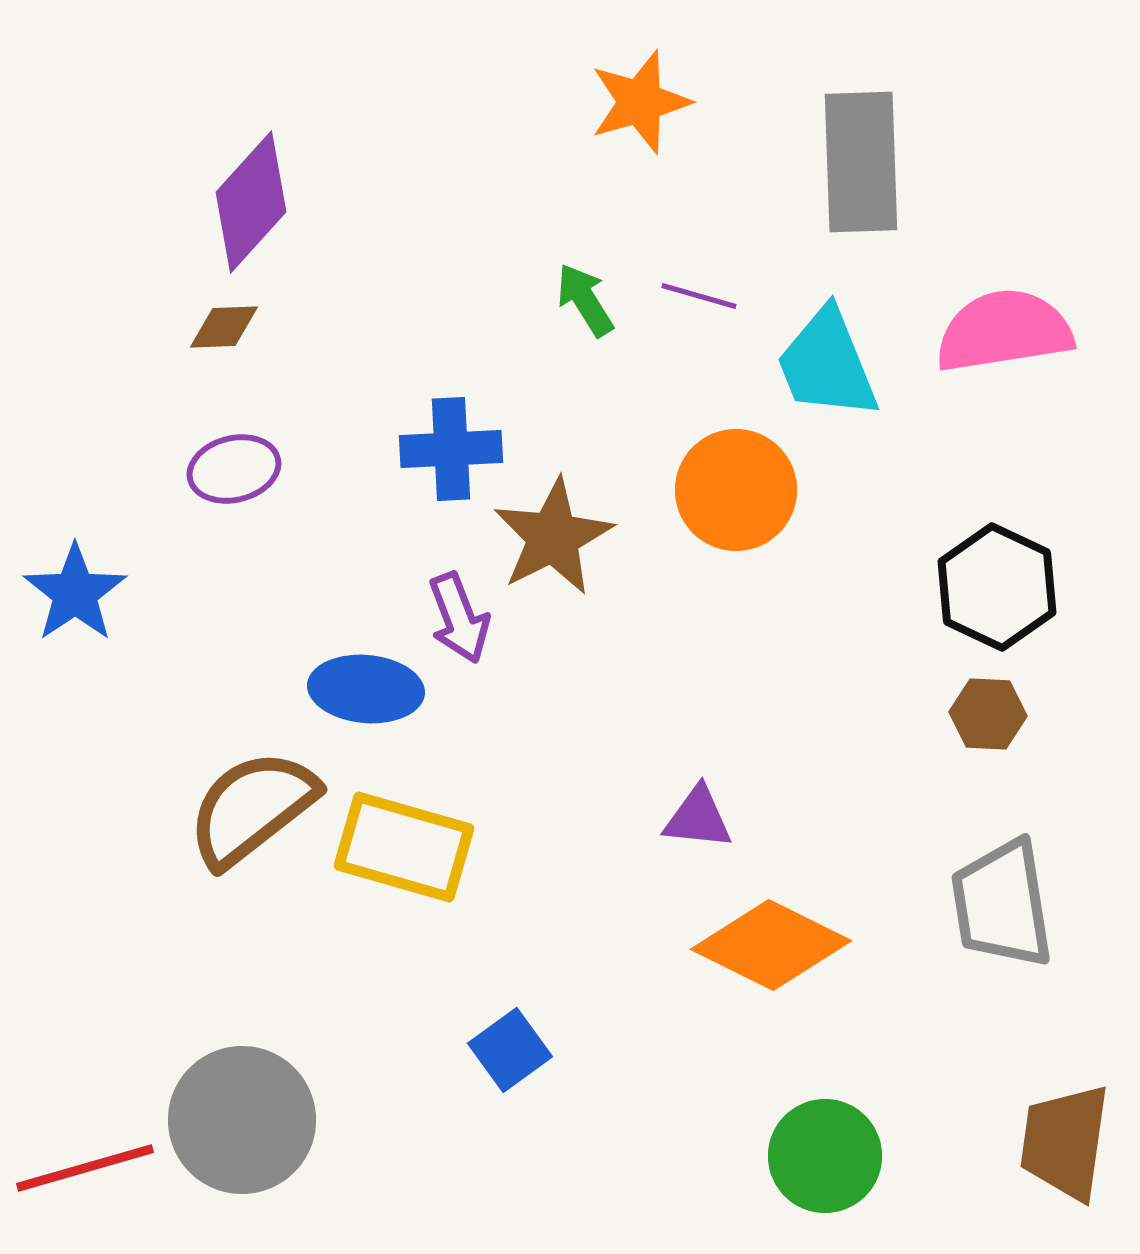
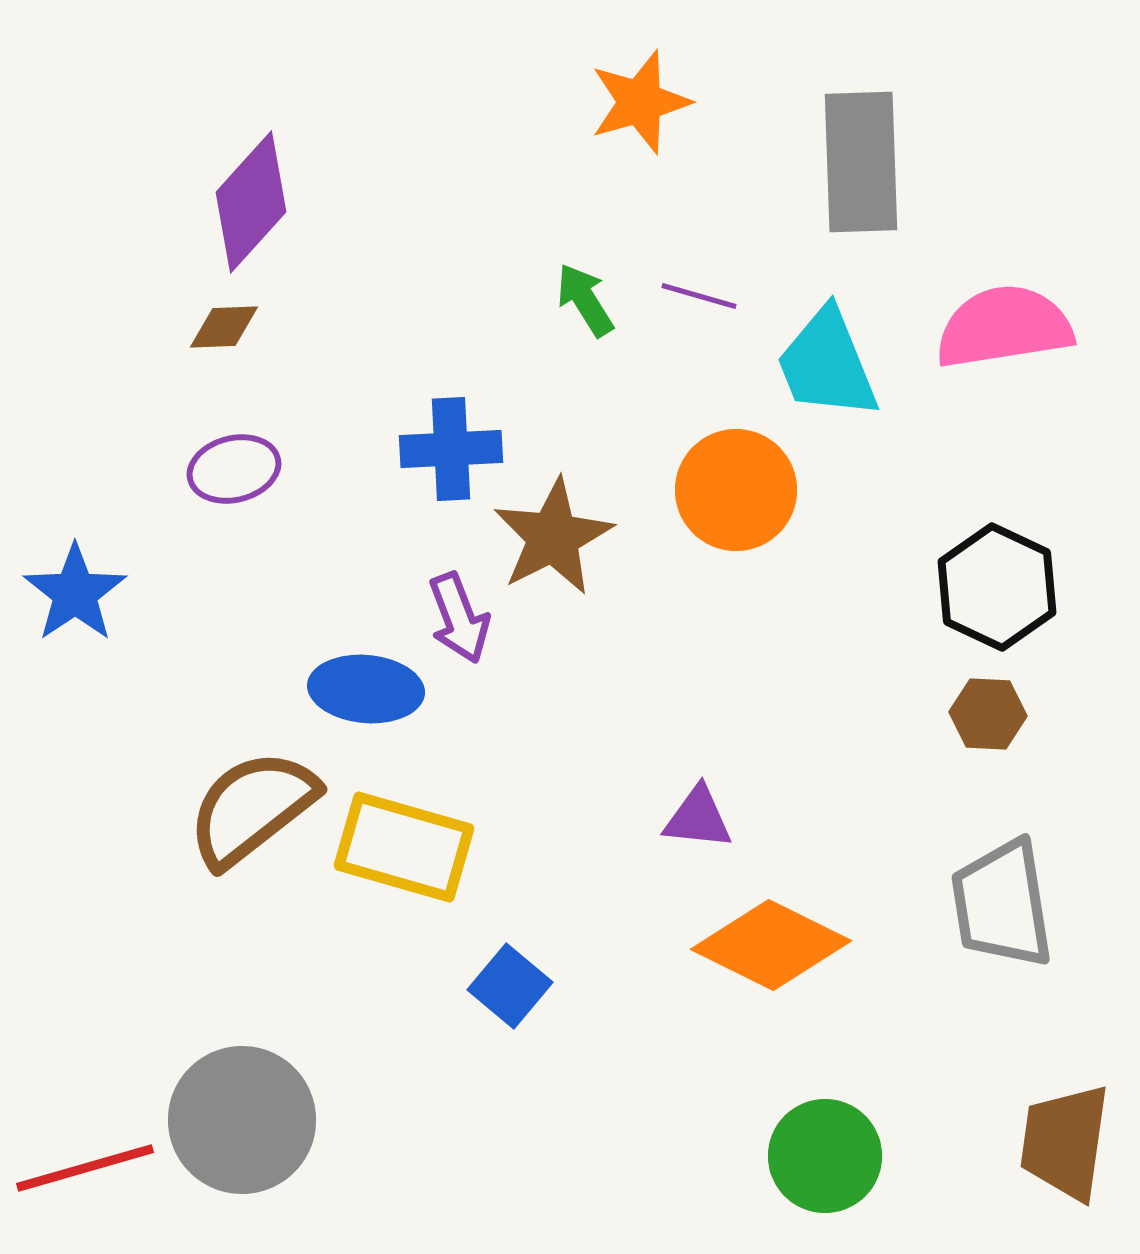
pink semicircle: moved 4 px up
blue square: moved 64 px up; rotated 14 degrees counterclockwise
